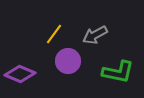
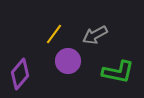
purple diamond: rotated 72 degrees counterclockwise
